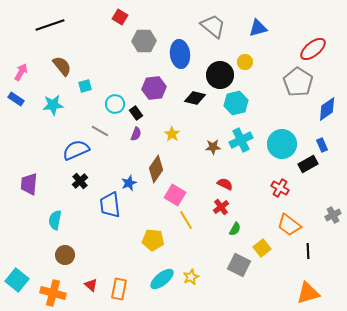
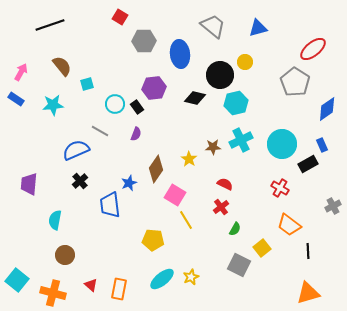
gray pentagon at (298, 82): moved 3 px left
cyan square at (85, 86): moved 2 px right, 2 px up
black rectangle at (136, 113): moved 1 px right, 6 px up
yellow star at (172, 134): moved 17 px right, 25 px down
gray cross at (333, 215): moved 9 px up
